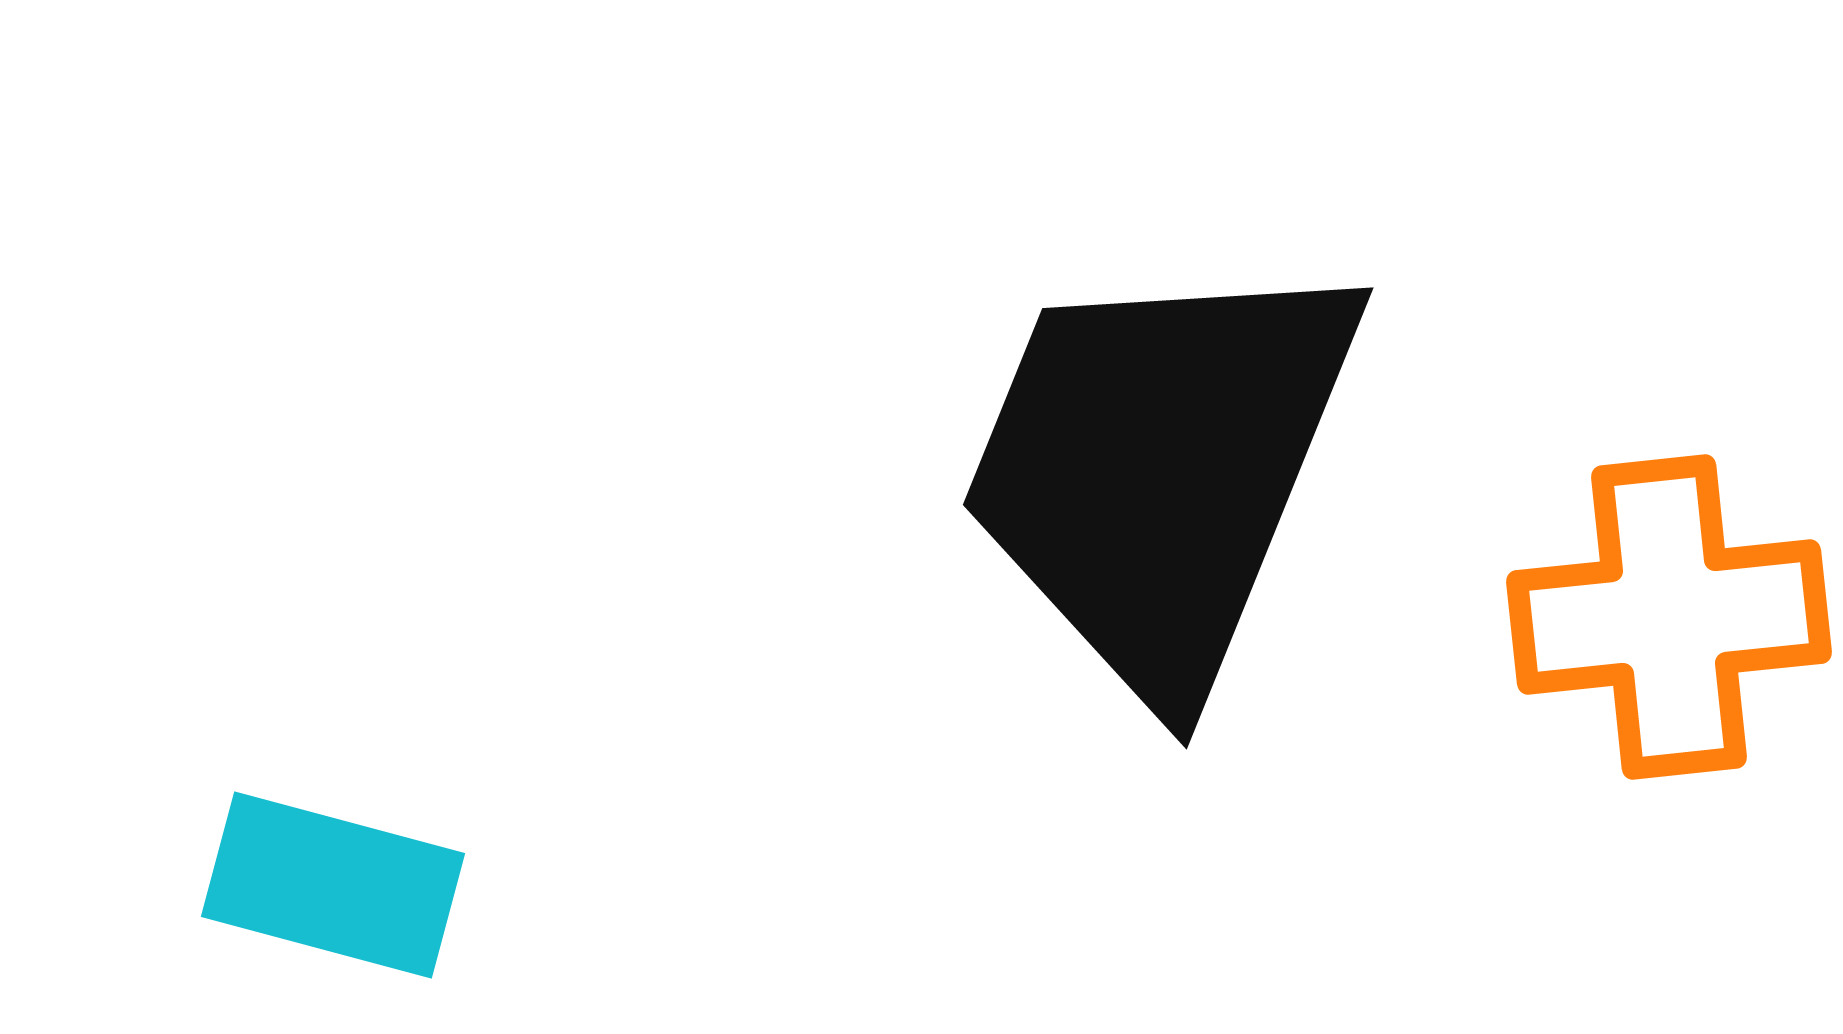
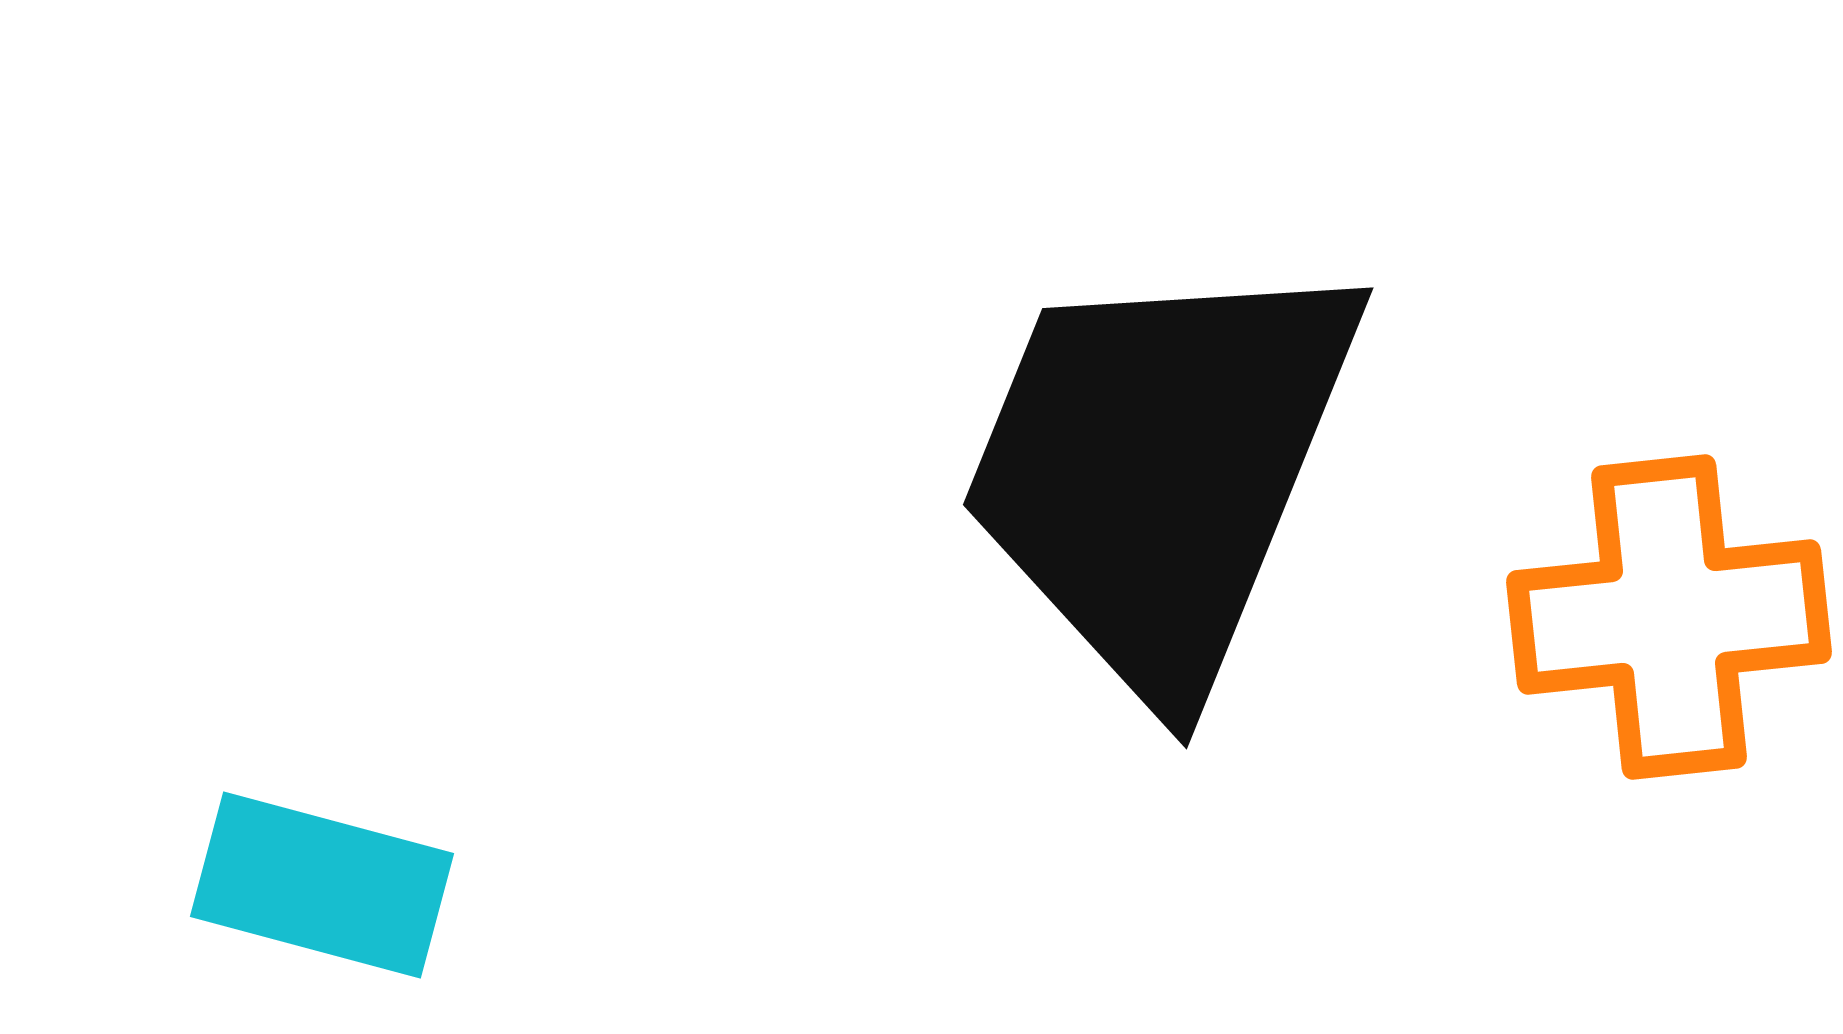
cyan rectangle: moved 11 px left
